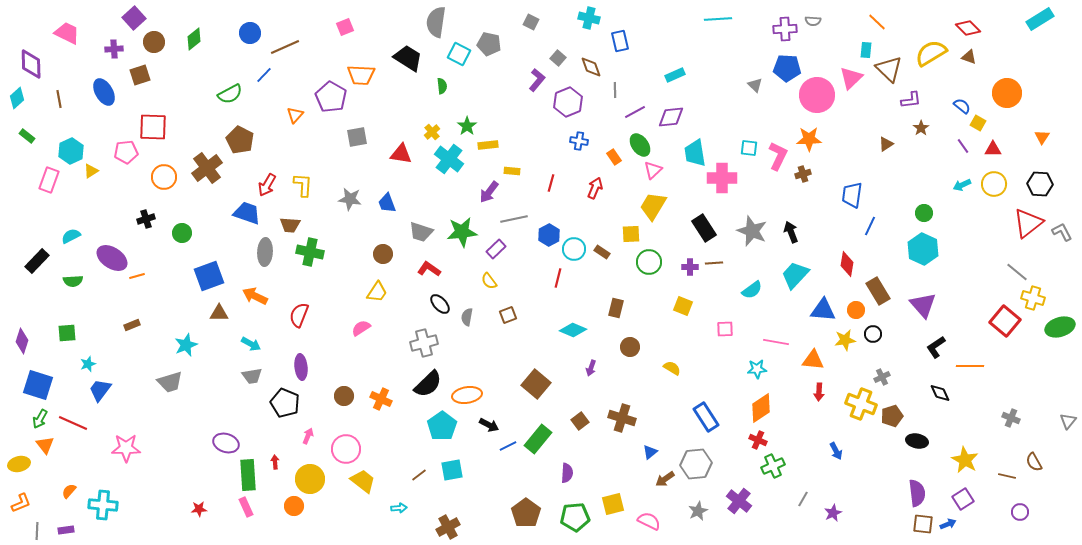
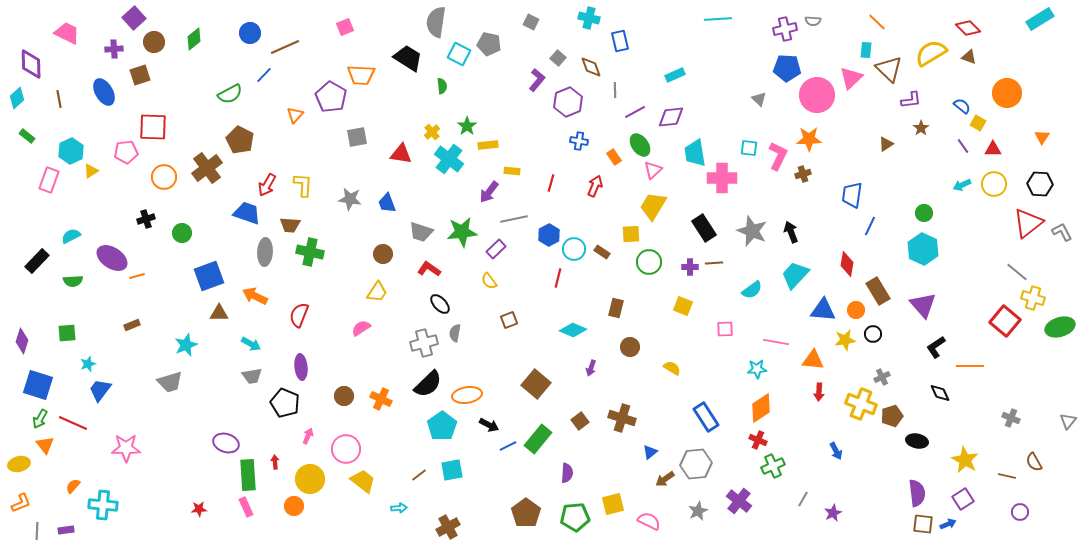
purple cross at (785, 29): rotated 10 degrees counterclockwise
gray triangle at (755, 85): moved 4 px right, 14 px down
red arrow at (595, 188): moved 2 px up
brown square at (508, 315): moved 1 px right, 5 px down
gray semicircle at (467, 317): moved 12 px left, 16 px down
orange semicircle at (69, 491): moved 4 px right, 5 px up
